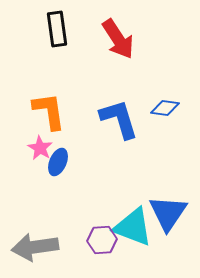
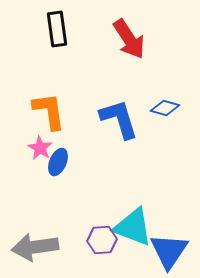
red arrow: moved 11 px right
blue diamond: rotated 8 degrees clockwise
blue triangle: moved 1 px right, 38 px down
